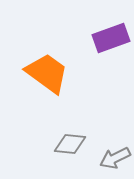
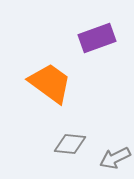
purple rectangle: moved 14 px left
orange trapezoid: moved 3 px right, 10 px down
